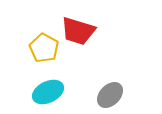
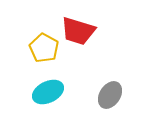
gray ellipse: rotated 12 degrees counterclockwise
